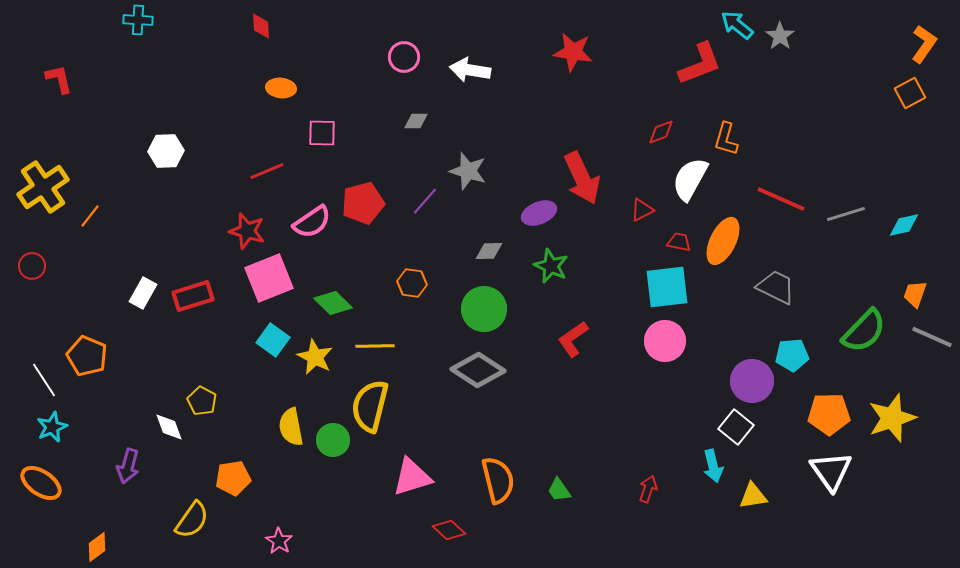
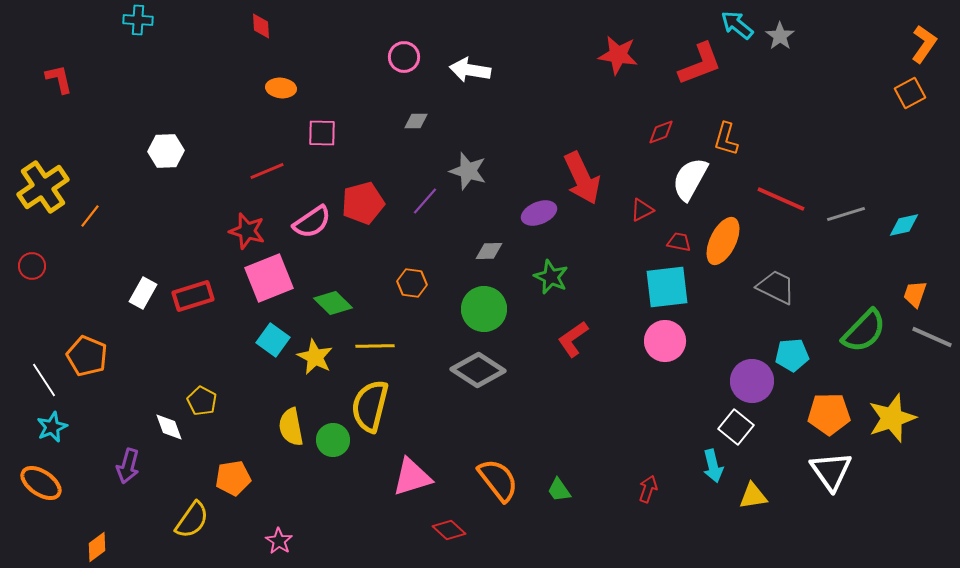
red star at (573, 52): moved 45 px right, 3 px down
green star at (551, 266): moved 11 px down
orange semicircle at (498, 480): rotated 24 degrees counterclockwise
